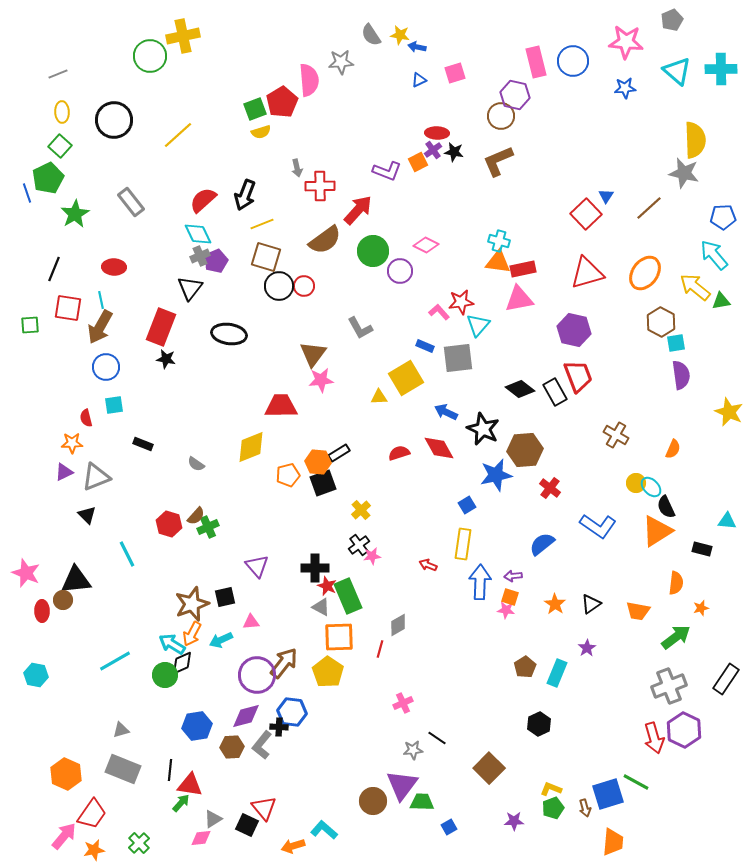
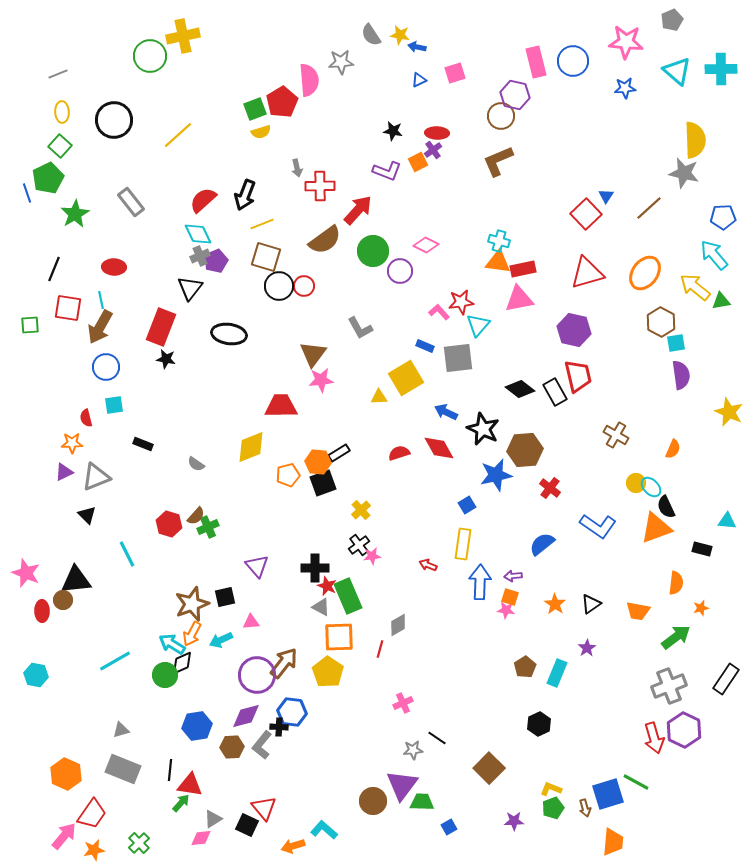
black star at (454, 152): moved 61 px left, 21 px up
red trapezoid at (578, 376): rotated 8 degrees clockwise
orange triangle at (657, 531): moved 1 px left, 3 px up; rotated 12 degrees clockwise
